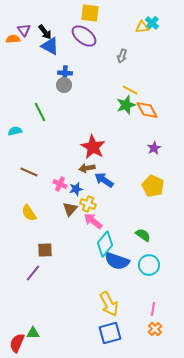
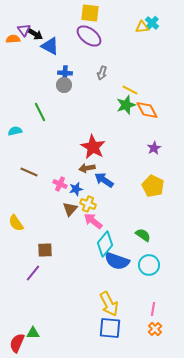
black arrow: moved 10 px left, 2 px down; rotated 21 degrees counterclockwise
purple ellipse: moved 5 px right
gray arrow: moved 20 px left, 17 px down
yellow semicircle: moved 13 px left, 10 px down
blue square: moved 5 px up; rotated 20 degrees clockwise
